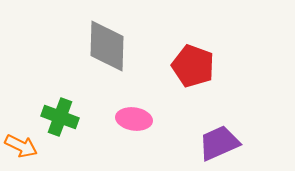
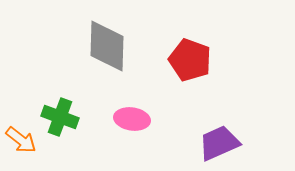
red pentagon: moved 3 px left, 6 px up
pink ellipse: moved 2 px left
orange arrow: moved 6 px up; rotated 12 degrees clockwise
